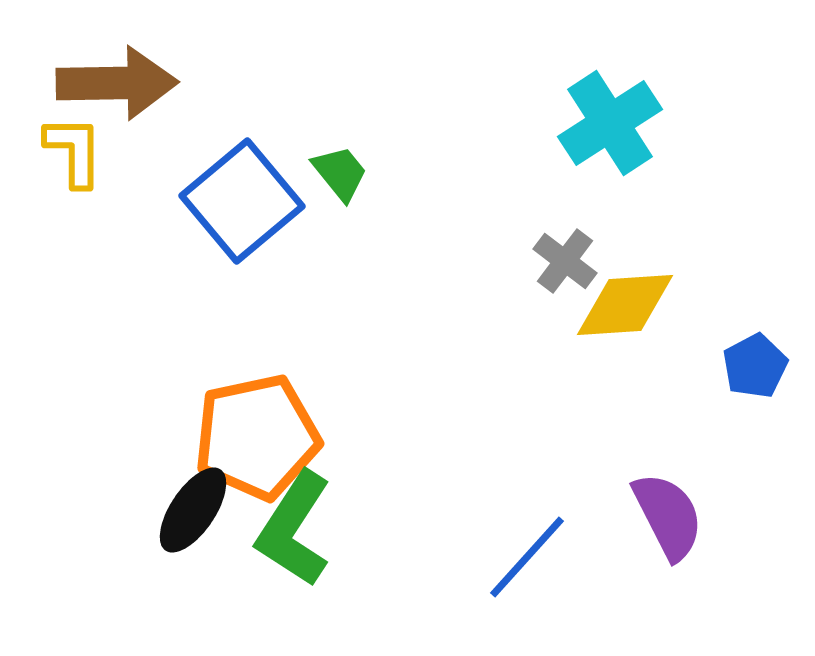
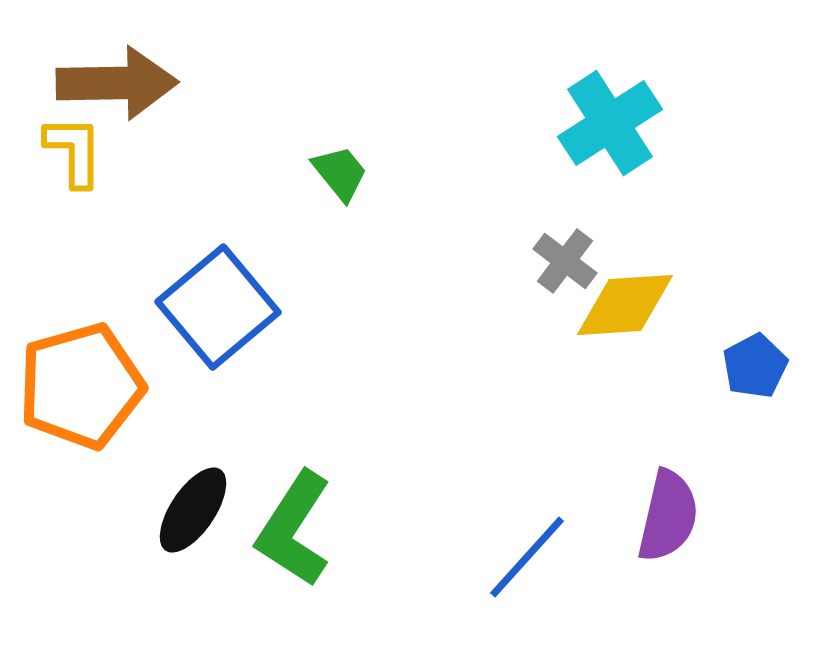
blue square: moved 24 px left, 106 px down
orange pentagon: moved 176 px left, 51 px up; rotated 4 degrees counterclockwise
purple semicircle: rotated 40 degrees clockwise
